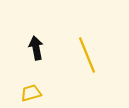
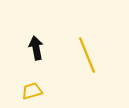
yellow trapezoid: moved 1 px right, 2 px up
